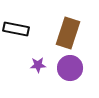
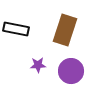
brown rectangle: moved 3 px left, 3 px up
purple circle: moved 1 px right, 3 px down
